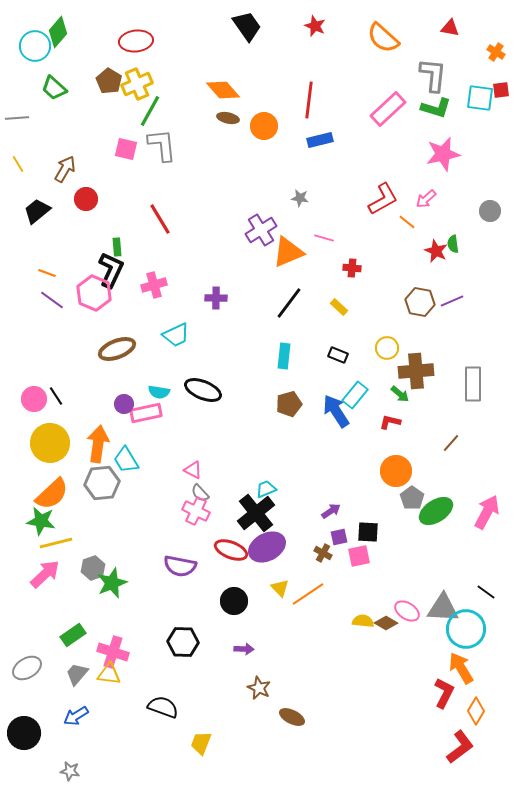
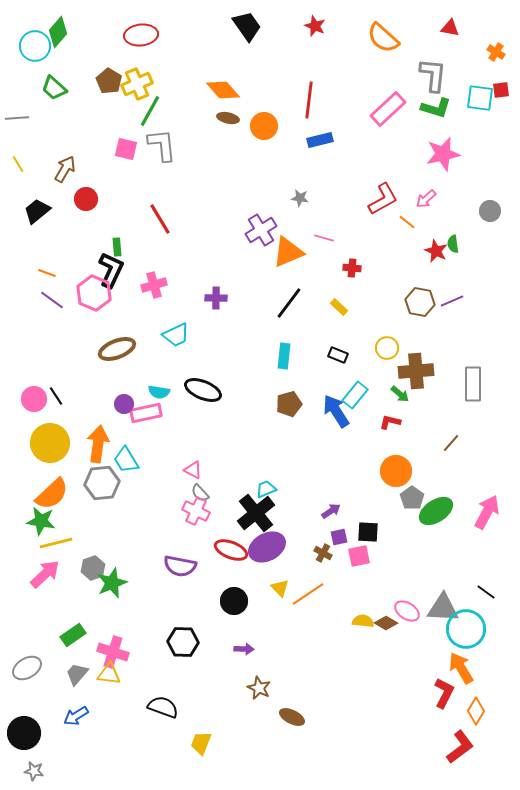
red ellipse at (136, 41): moved 5 px right, 6 px up
gray star at (70, 771): moved 36 px left
